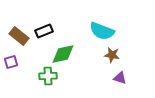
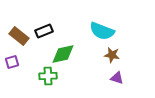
purple square: moved 1 px right
purple triangle: moved 3 px left
